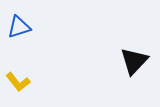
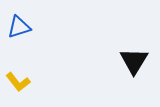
black triangle: rotated 12 degrees counterclockwise
